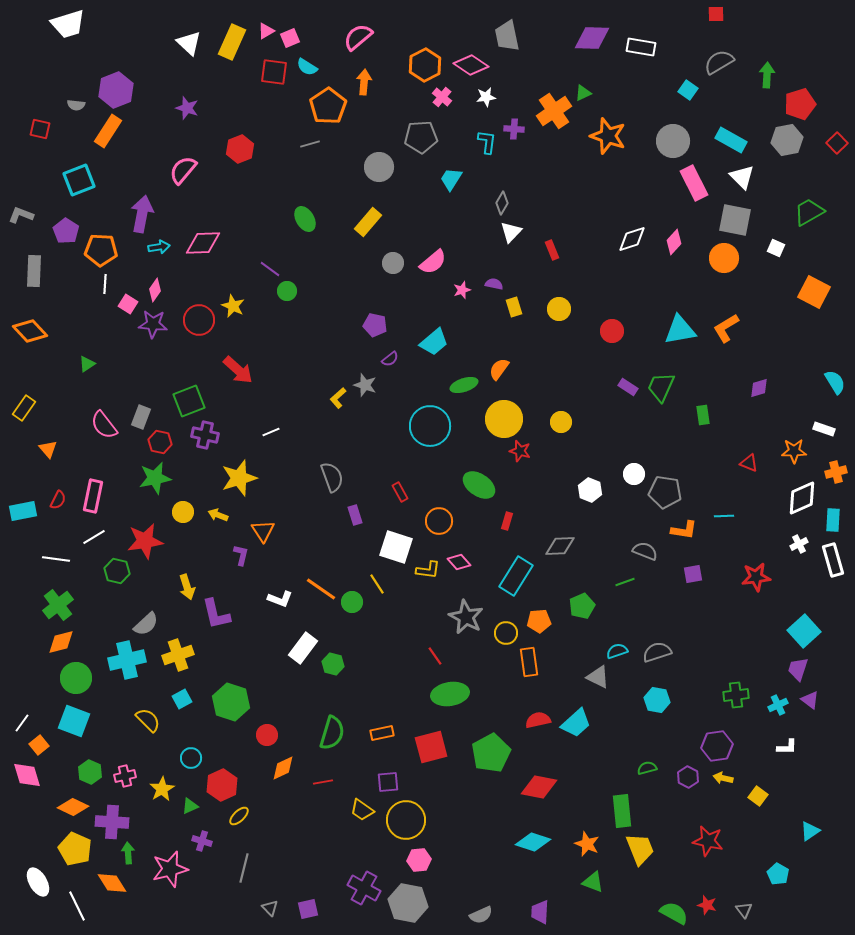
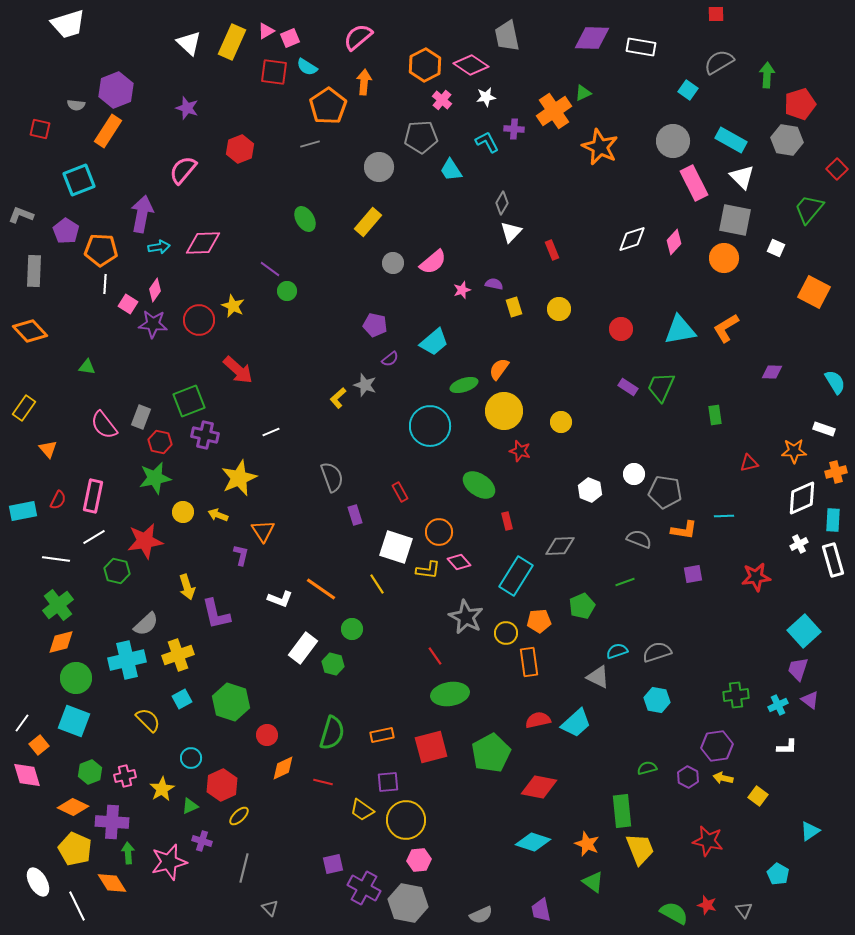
pink cross at (442, 97): moved 3 px down
orange star at (608, 136): moved 8 px left, 11 px down; rotated 6 degrees clockwise
gray hexagon at (787, 140): rotated 20 degrees clockwise
cyan L-shape at (487, 142): rotated 35 degrees counterclockwise
red square at (837, 143): moved 26 px down
cyan trapezoid at (451, 179): moved 9 px up; rotated 65 degrees counterclockwise
green trapezoid at (809, 212): moved 3 px up; rotated 20 degrees counterclockwise
red circle at (612, 331): moved 9 px right, 2 px up
green triangle at (87, 364): moved 3 px down; rotated 42 degrees clockwise
purple diamond at (759, 388): moved 13 px right, 16 px up; rotated 20 degrees clockwise
green rectangle at (703, 415): moved 12 px right
yellow circle at (504, 419): moved 8 px up
red triangle at (749, 463): rotated 36 degrees counterclockwise
yellow star at (239, 478): rotated 6 degrees counterclockwise
orange circle at (439, 521): moved 11 px down
red rectangle at (507, 521): rotated 30 degrees counterclockwise
gray semicircle at (645, 551): moved 6 px left, 12 px up
green circle at (352, 602): moved 27 px down
orange rectangle at (382, 733): moved 2 px down
green hexagon at (90, 772): rotated 15 degrees clockwise
red line at (323, 782): rotated 24 degrees clockwise
pink star at (170, 869): moved 1 px left, 7 px up
green triangle at (593, 882): rotated 15 degrees clockwise
purple square at (308, 909): moved 25 px right, 45 px up
purple trapezoid at (540, 912): moved 1 px right, 2 px up; rotated 15 degrees counterclockwise
